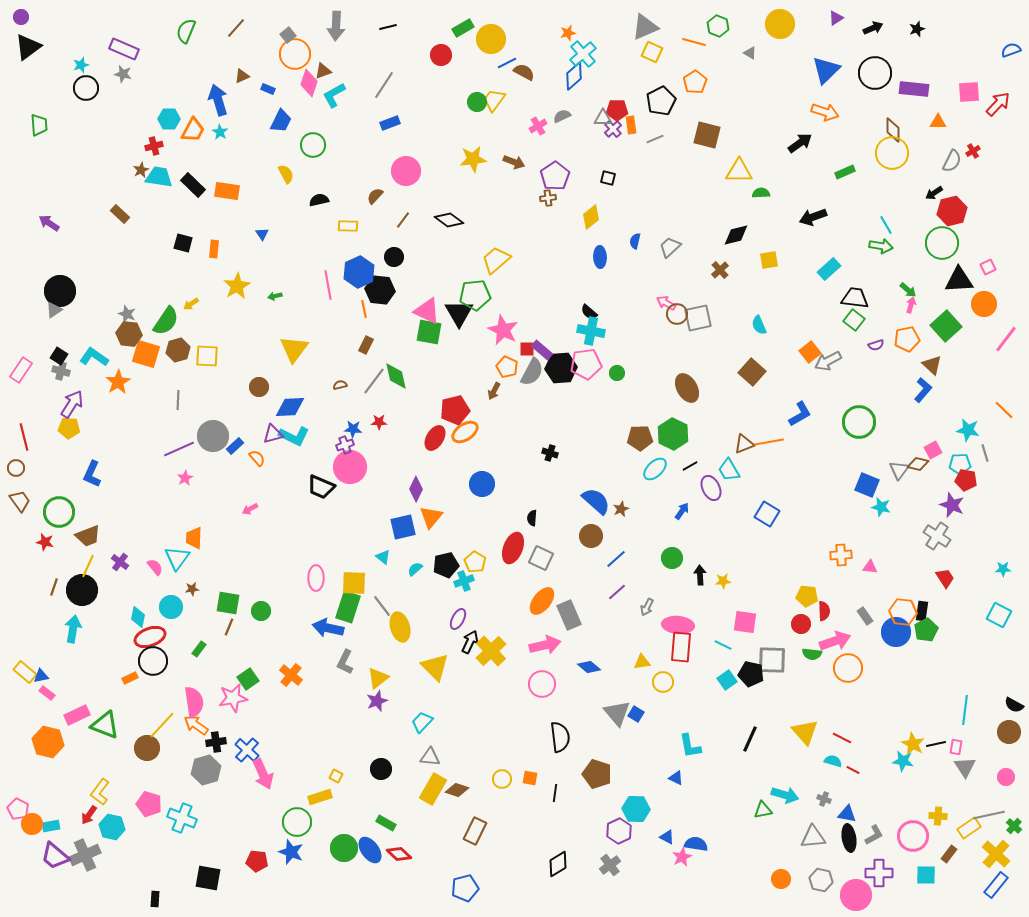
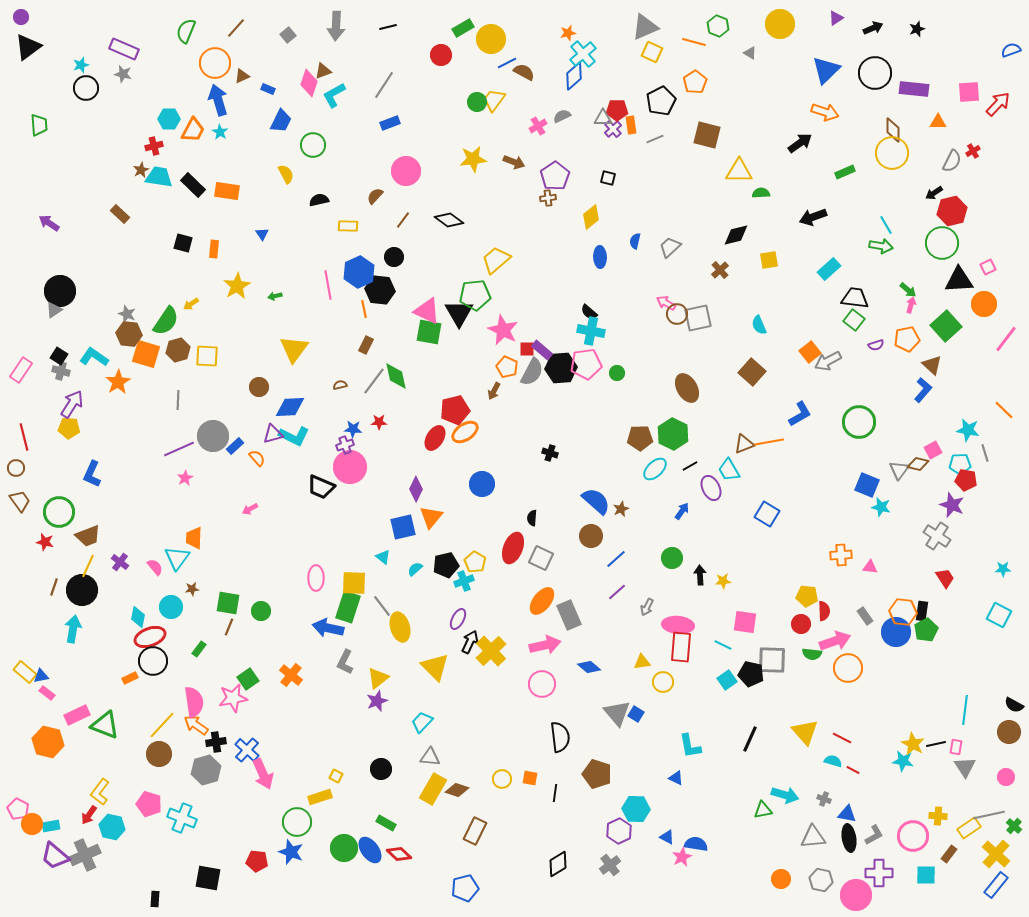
orange circle at (295, 54): moved 80 px left, 9 px down
brown circle at (147, 748): moved 12 px right, 6 px down
